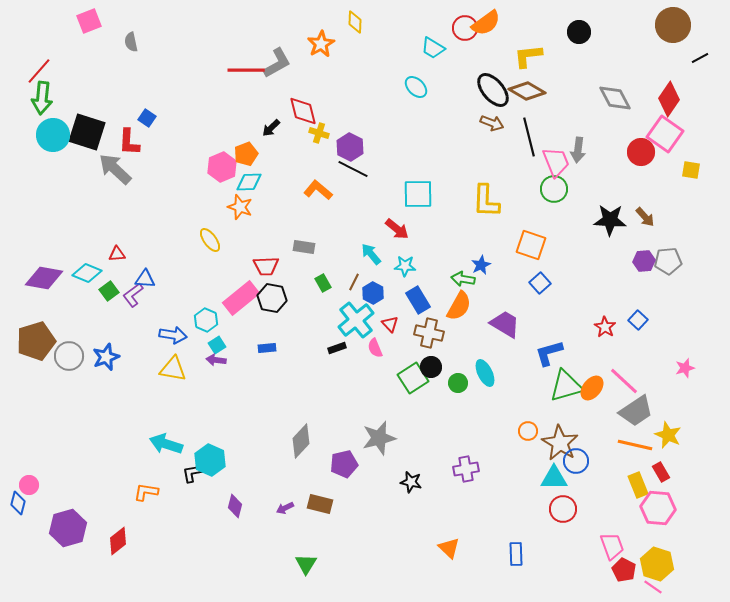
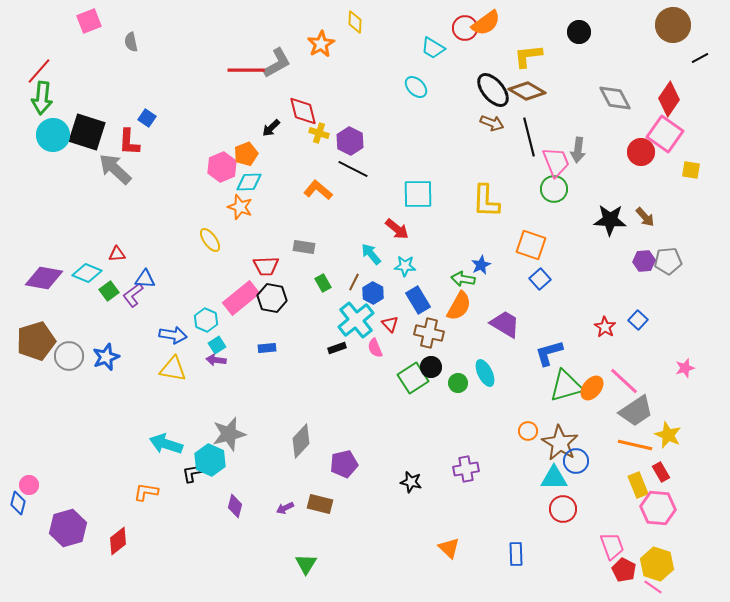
purple hexagon at (350, 147): moved 6 px up
blue square at (540, 283): moved 4 px up
gray star at (379, 438): moved 150 px left, 4 px up
